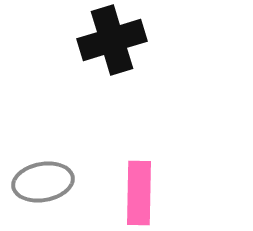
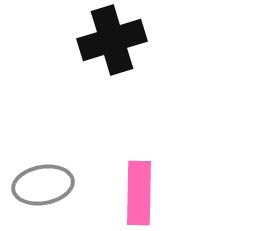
gray ellipse: moved 3 px down
